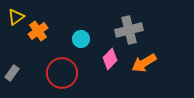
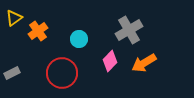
yellow triangle: moved 2 px left, 1 px down
gray cross: rotated 16 degrees counterclockwise
cyan circle: moved 2 px left
pink diamond: moved 2 px down
gray rectangle: rotated 28 degrees clockwise
